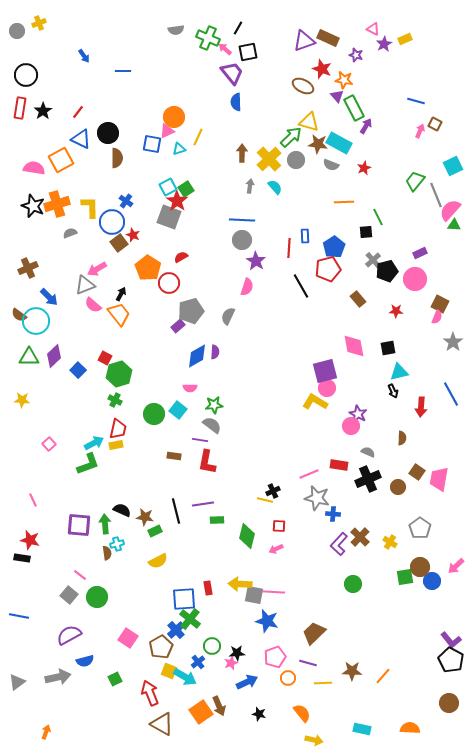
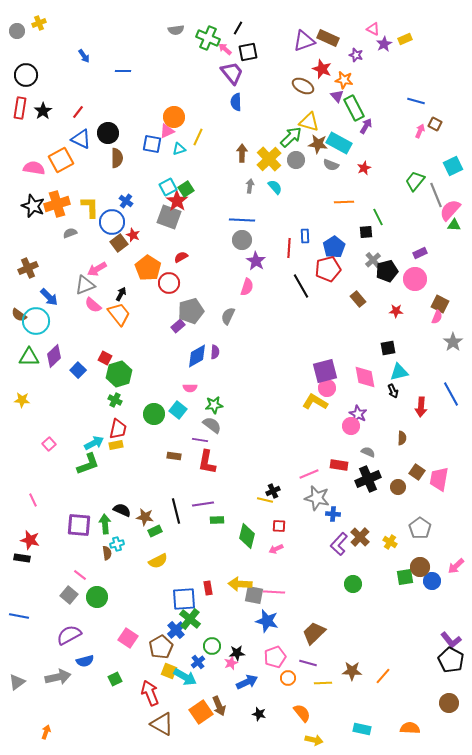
pink diamond at (354, 346): moved 11 px right, 31 px down
